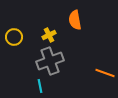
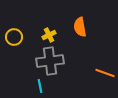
orange semicircle: moved 5 px right, 7 px down
gray cross: rotated 12 degrees clockwise
